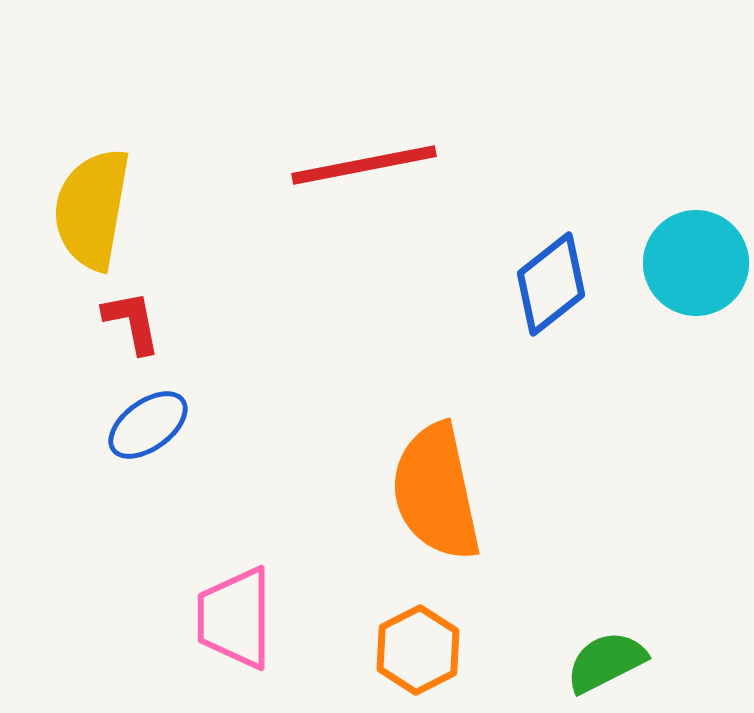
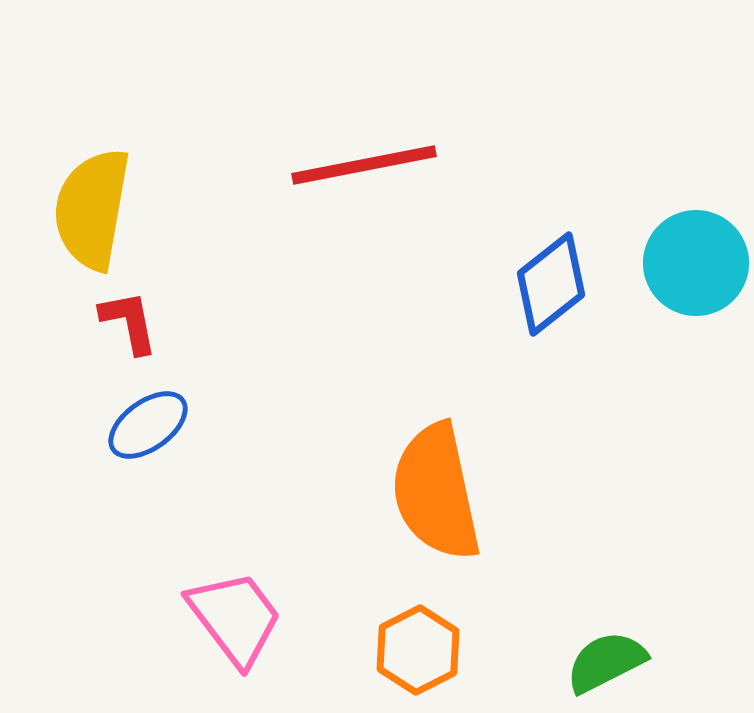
red L-shape: moved 3 px left
pink trapezoid: rotated 143 degrees clockwise
